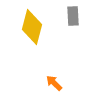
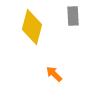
orange arrow: moved 9 px up
